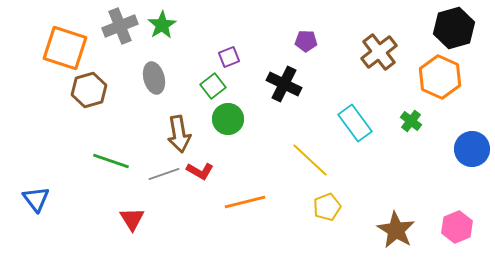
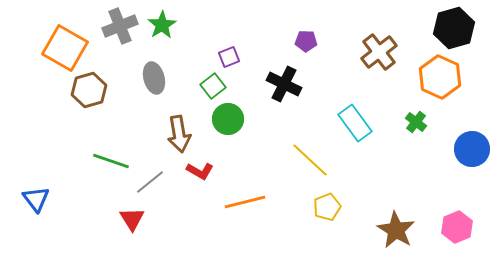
orange square: rotated 12 degrees clockwise
green cross: moved 5 px right, 1 px down
gray line: moved 14 px left, 8 px down; rotated 20 degrees counterclockwise
